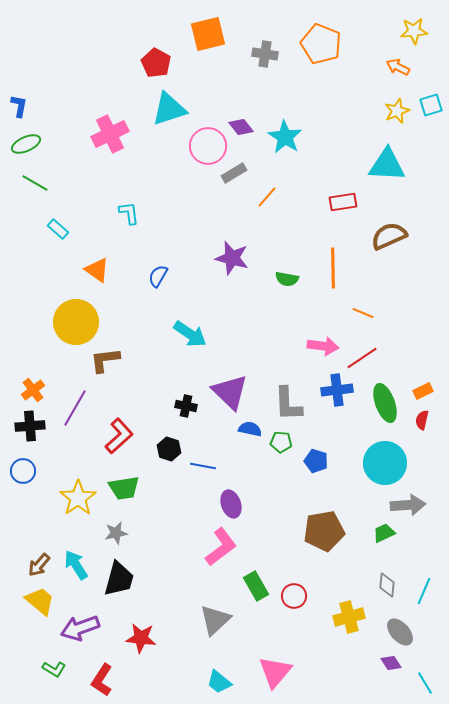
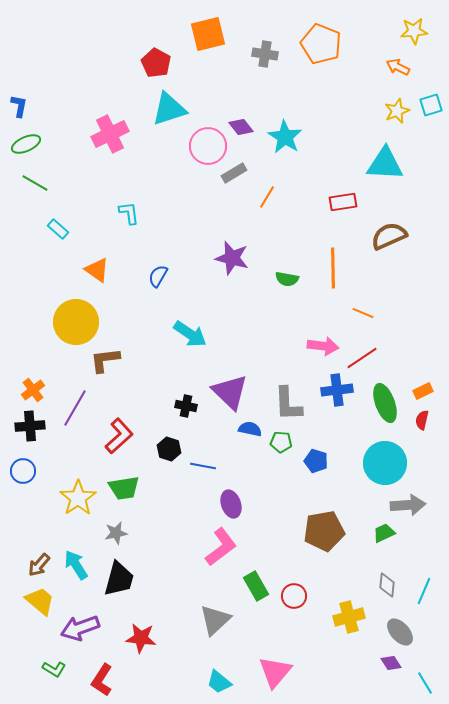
cyan triangle at (387, 165): moved 2 px left, 1 px up
orange line at (267, 197): rotated 10 degrees counterclockwise
